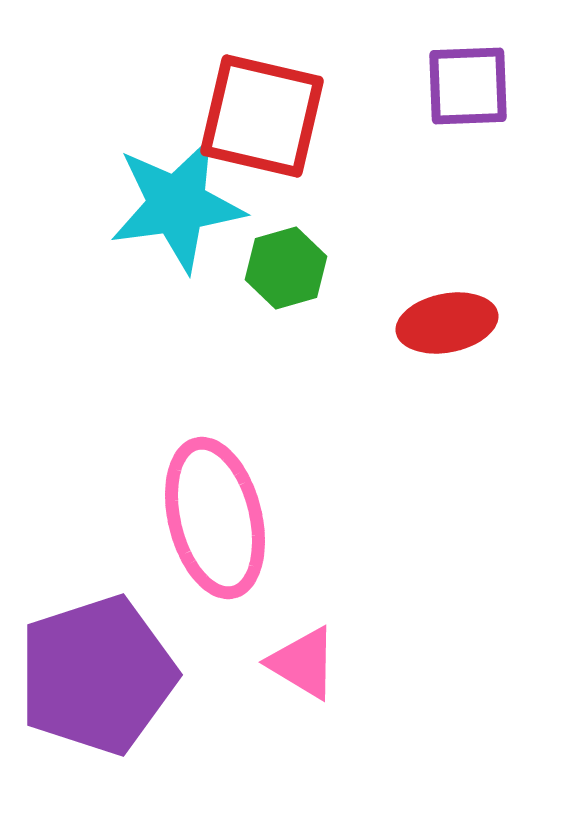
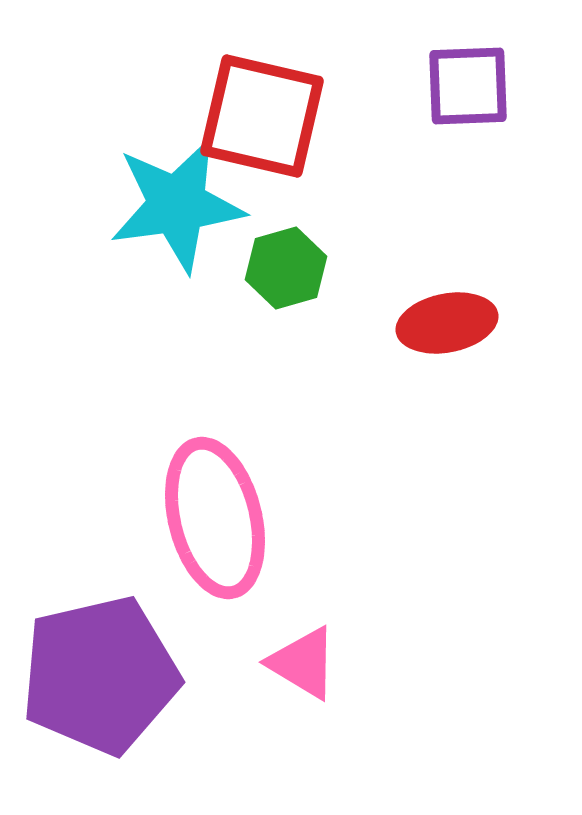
purple pentagon: moved 3 px right; rotated 5 degrees clockwise
